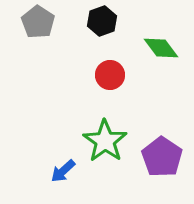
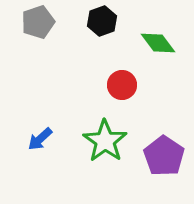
gray pentagon: rotated 20 degrees clockwise
green diamond: moved 3 px left, 5 px up
red circle: moved 12 px right, 10 px down
purple pentagon: moved 2 px right, 1 px up
blue arrow: moved 23 px left, 32 px up
